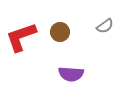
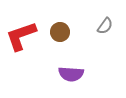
gray semicircle: rotated 18 degrees counterclockwise
red L-shape: moved 1 px up
